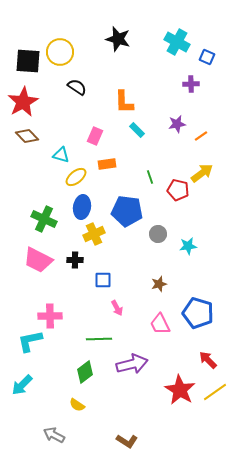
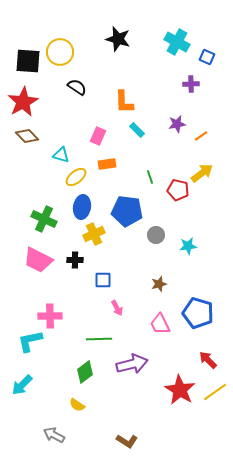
pink rectangle at (95, 136): moved 3 px right
gray circle at (158, 234): moved 2 px left, 1 px down
